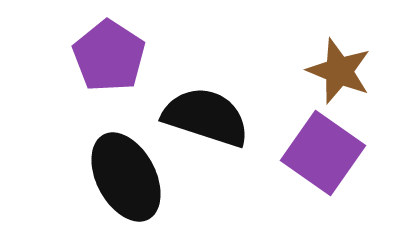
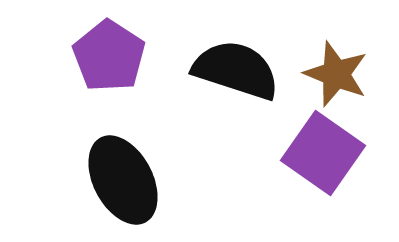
brown star: moved 3 px left, 3 px down
black semicircle: moved 30 px right, 47 px up
black ellipse: moved 3 px left, 3 px down
